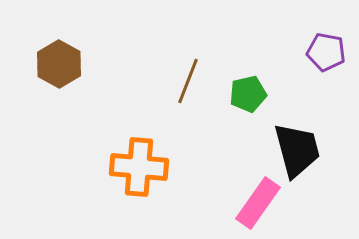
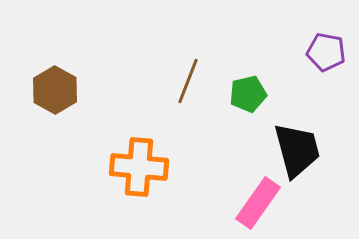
brown hexagon: moved 4 px left, 26 px down
